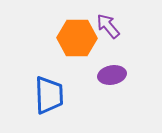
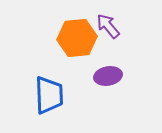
orange hexagon: rotated 6 degrees counterclockwise
purple ellipse: moved 4 px left, 1 px down
